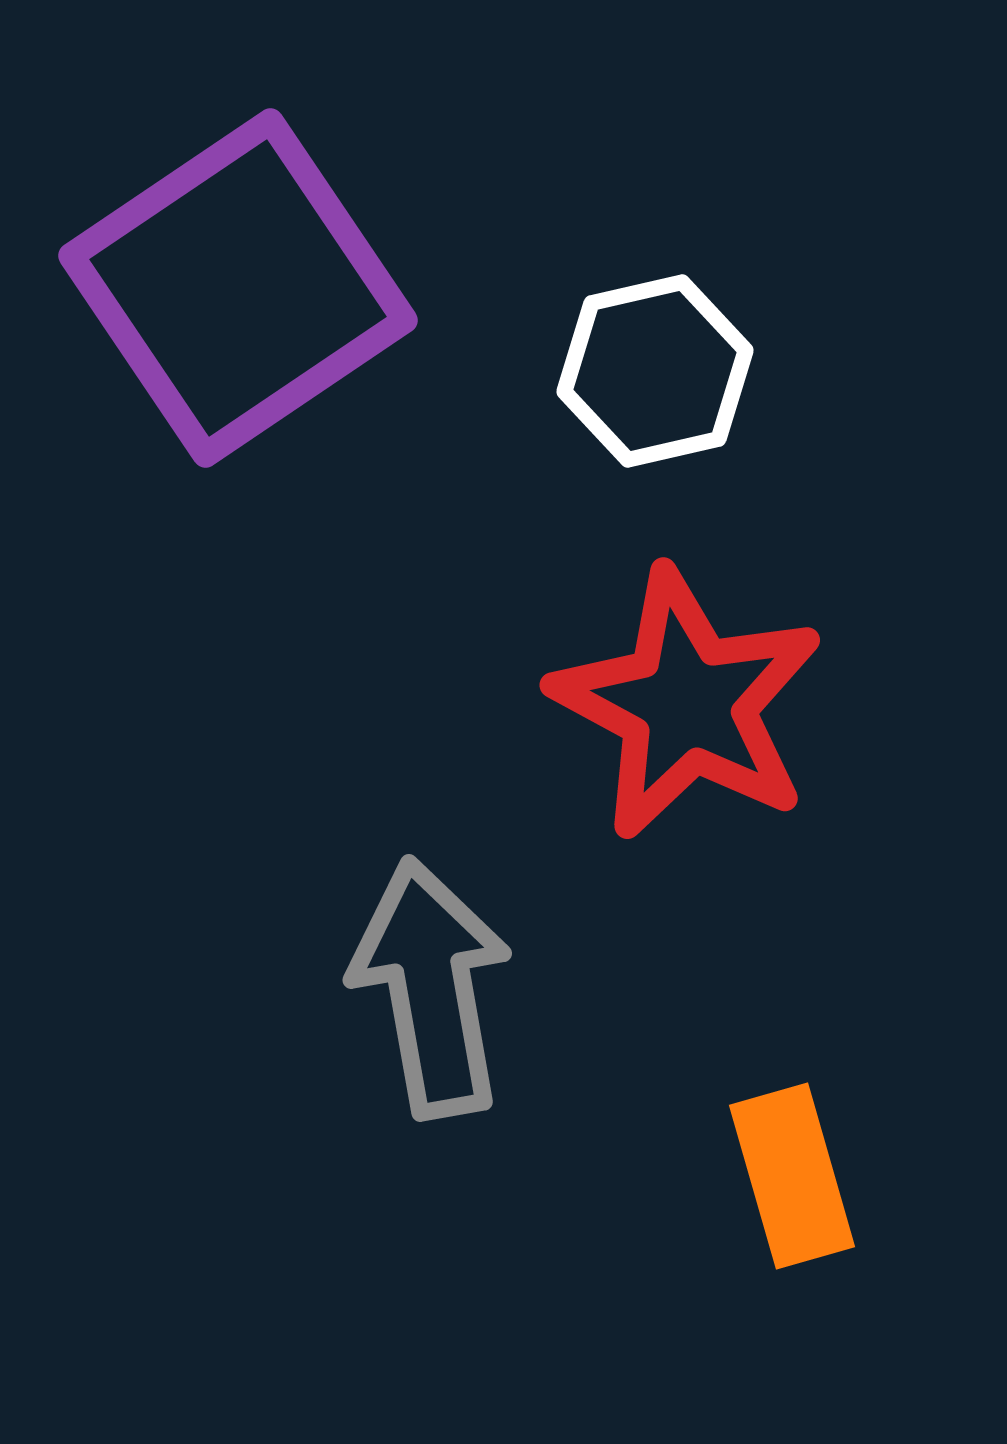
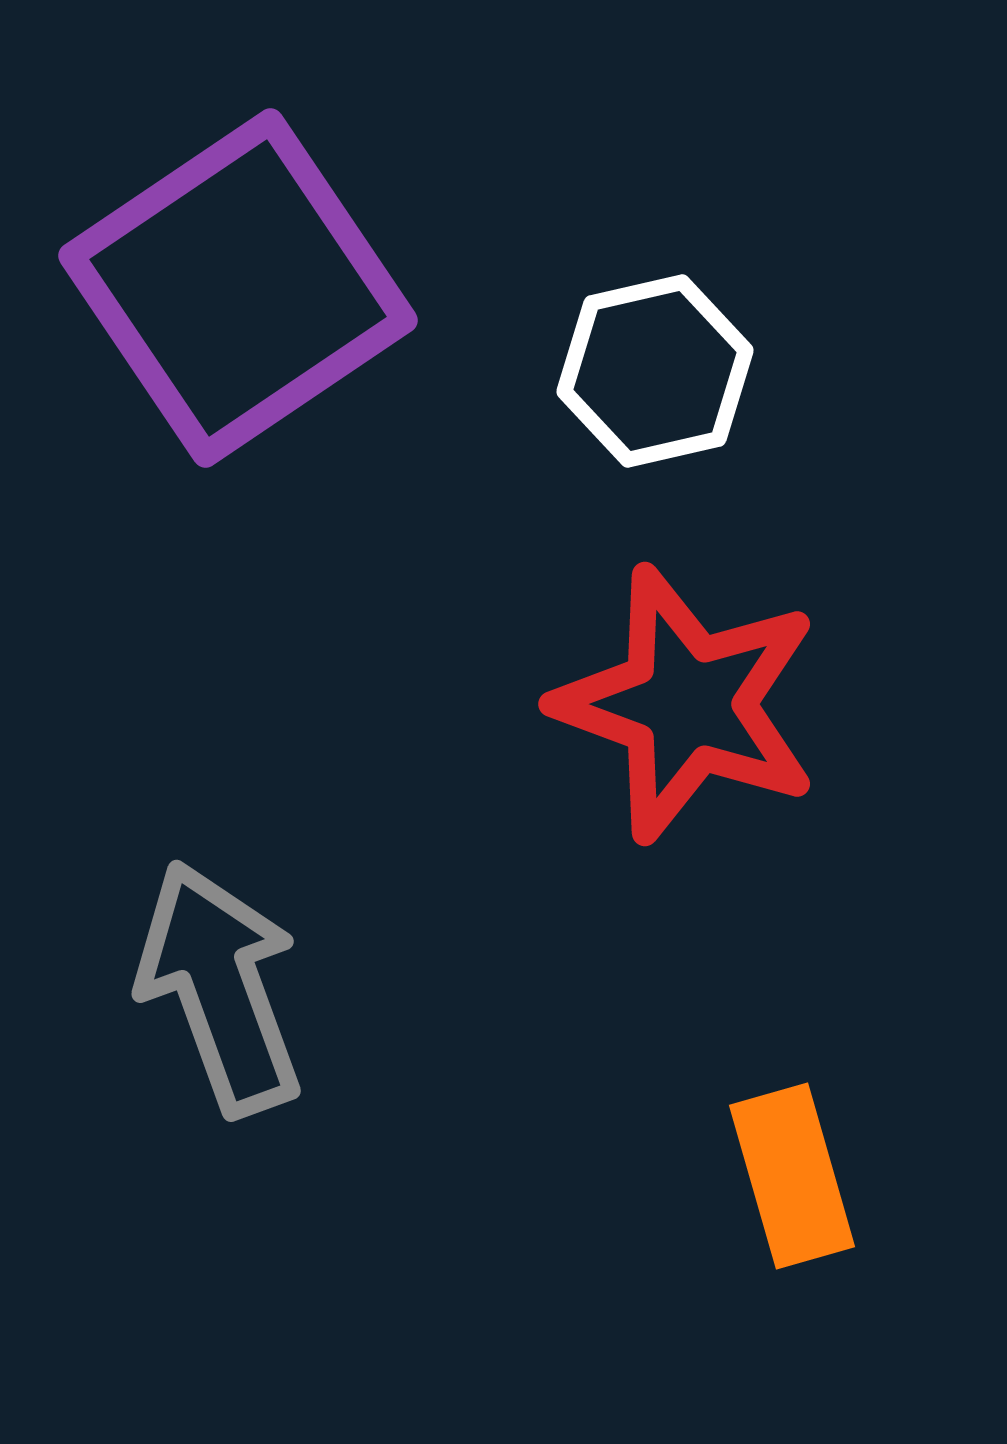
red star: rotated 8 degrees counterclockwise
gray arrow: moved 211 px left; rotated 10 degrees counterclockwise
